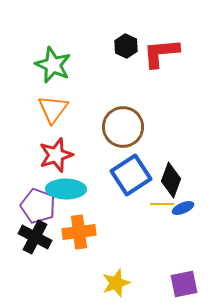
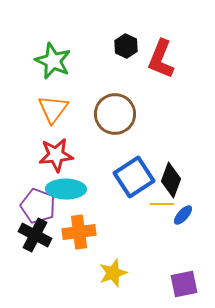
red L-shape: moved 6 px down; rotated 63 degrees counterclockwise
green star: moved 4 px up
brown circle: moved 8 px left, 13 px up
red star: rotated 12 degrees clockwise
blue square: moved 3 px right, 2 px down
blue ellipse: moved 7 px down; rotated 25 degrees counterclockwise
black cross: moved 2 px up
yellow star: moved 3 px left, 10 px up
